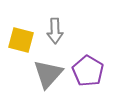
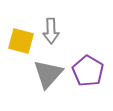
gray arrow: moved 4 px left
yellow square: moved 1 px down
